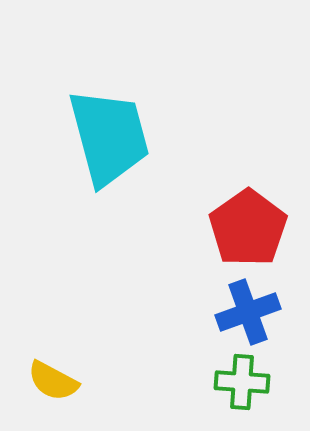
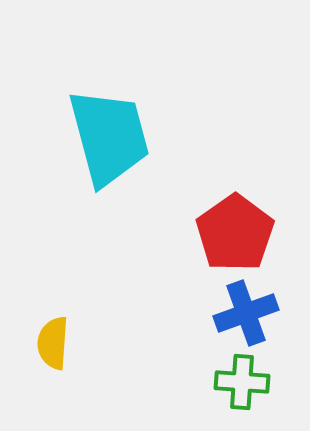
red pentagon: moved 13 px left, 5 px down
blue cross: moved 2 px left, 1 px down
yellow semicircle: moved 38 px up; rotated 66 degrees clockwise
